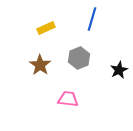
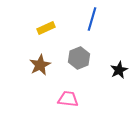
brown star: rotated 10 degrees clockwise
